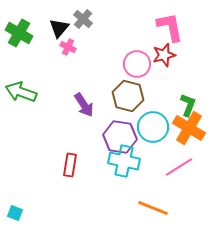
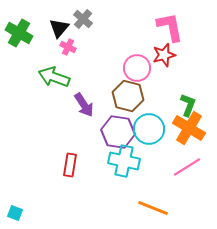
pink circle: moved 4 px down
green arrow: moved 33 px right, 15 px up
cyan circle: moved 4 px left, 2 px down
purple hexagon: moved 2 px left, 5 px up
pink line: moved 8 px right
